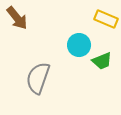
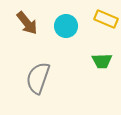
brown arrow: moved 10 px right, 5 px down
cyan circle: moved 13 px left, 19 px up
green trapezoid: rotated 20 degrees clockwise
